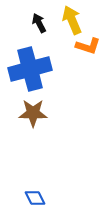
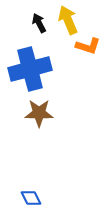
yellow arrow: moved 4 px left
brown star: moved 6 px right
blue diamond: moved 4 px left
